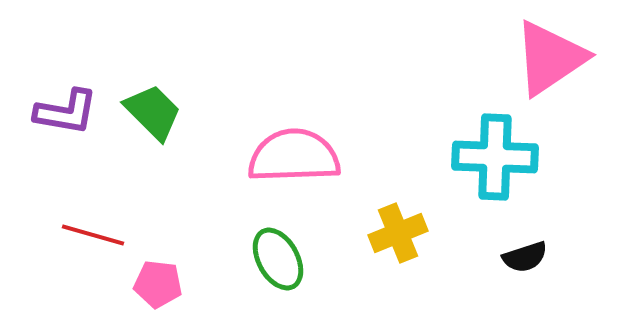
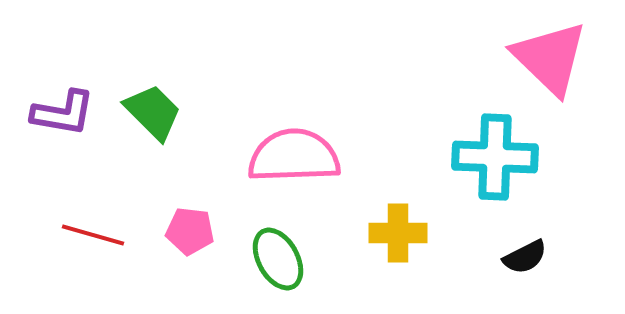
pink triangle: rotated 42 degrees counterclockwise
purple L-shape: moved 3 px left, 1 px down
yellow cross: rotated 22 degrees clockwise
black semicircle: rotated 9 degrees counterclockwise
pink pentagon: moved 32 px right, 53 px up
